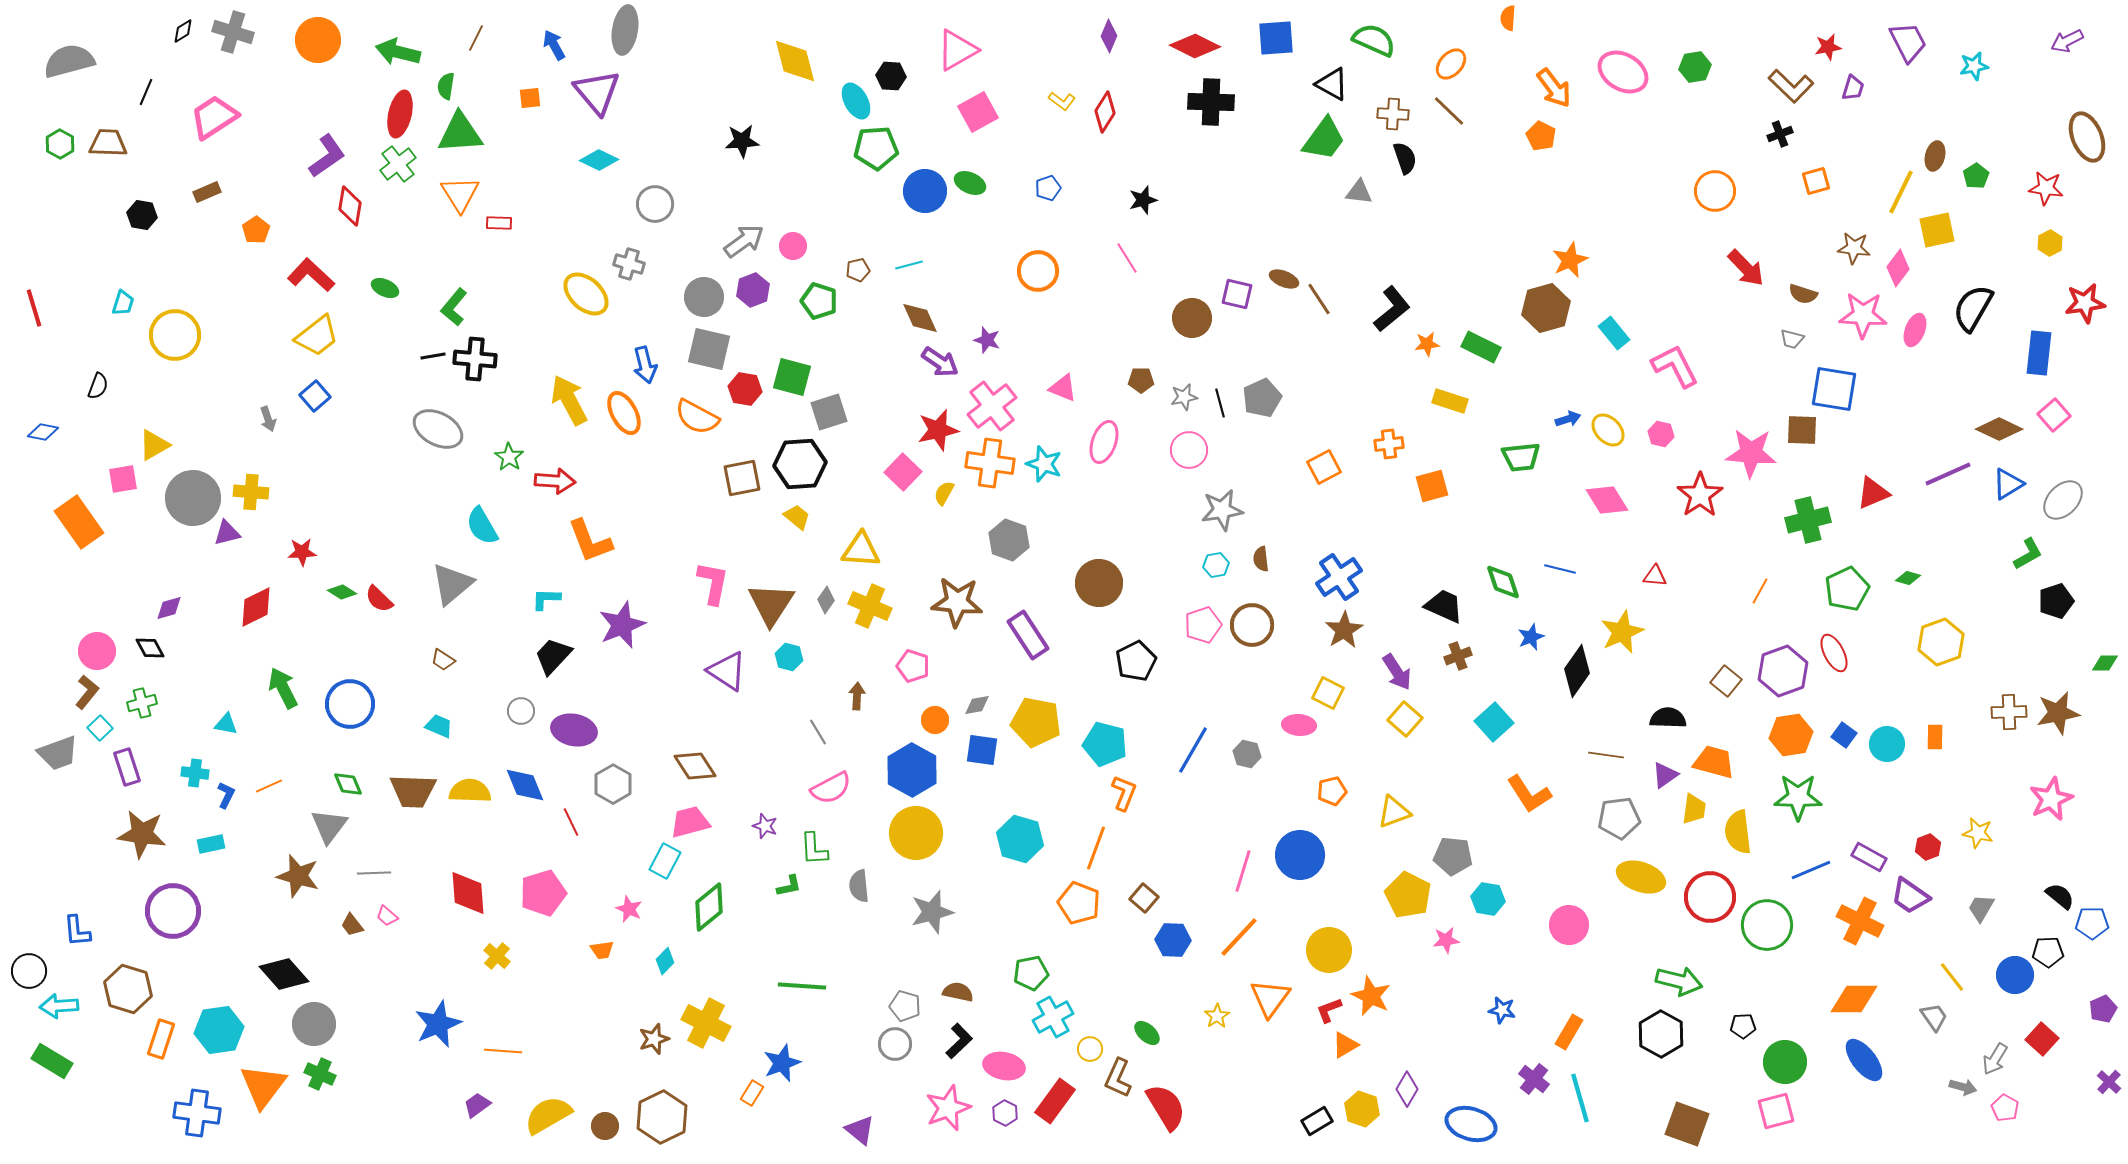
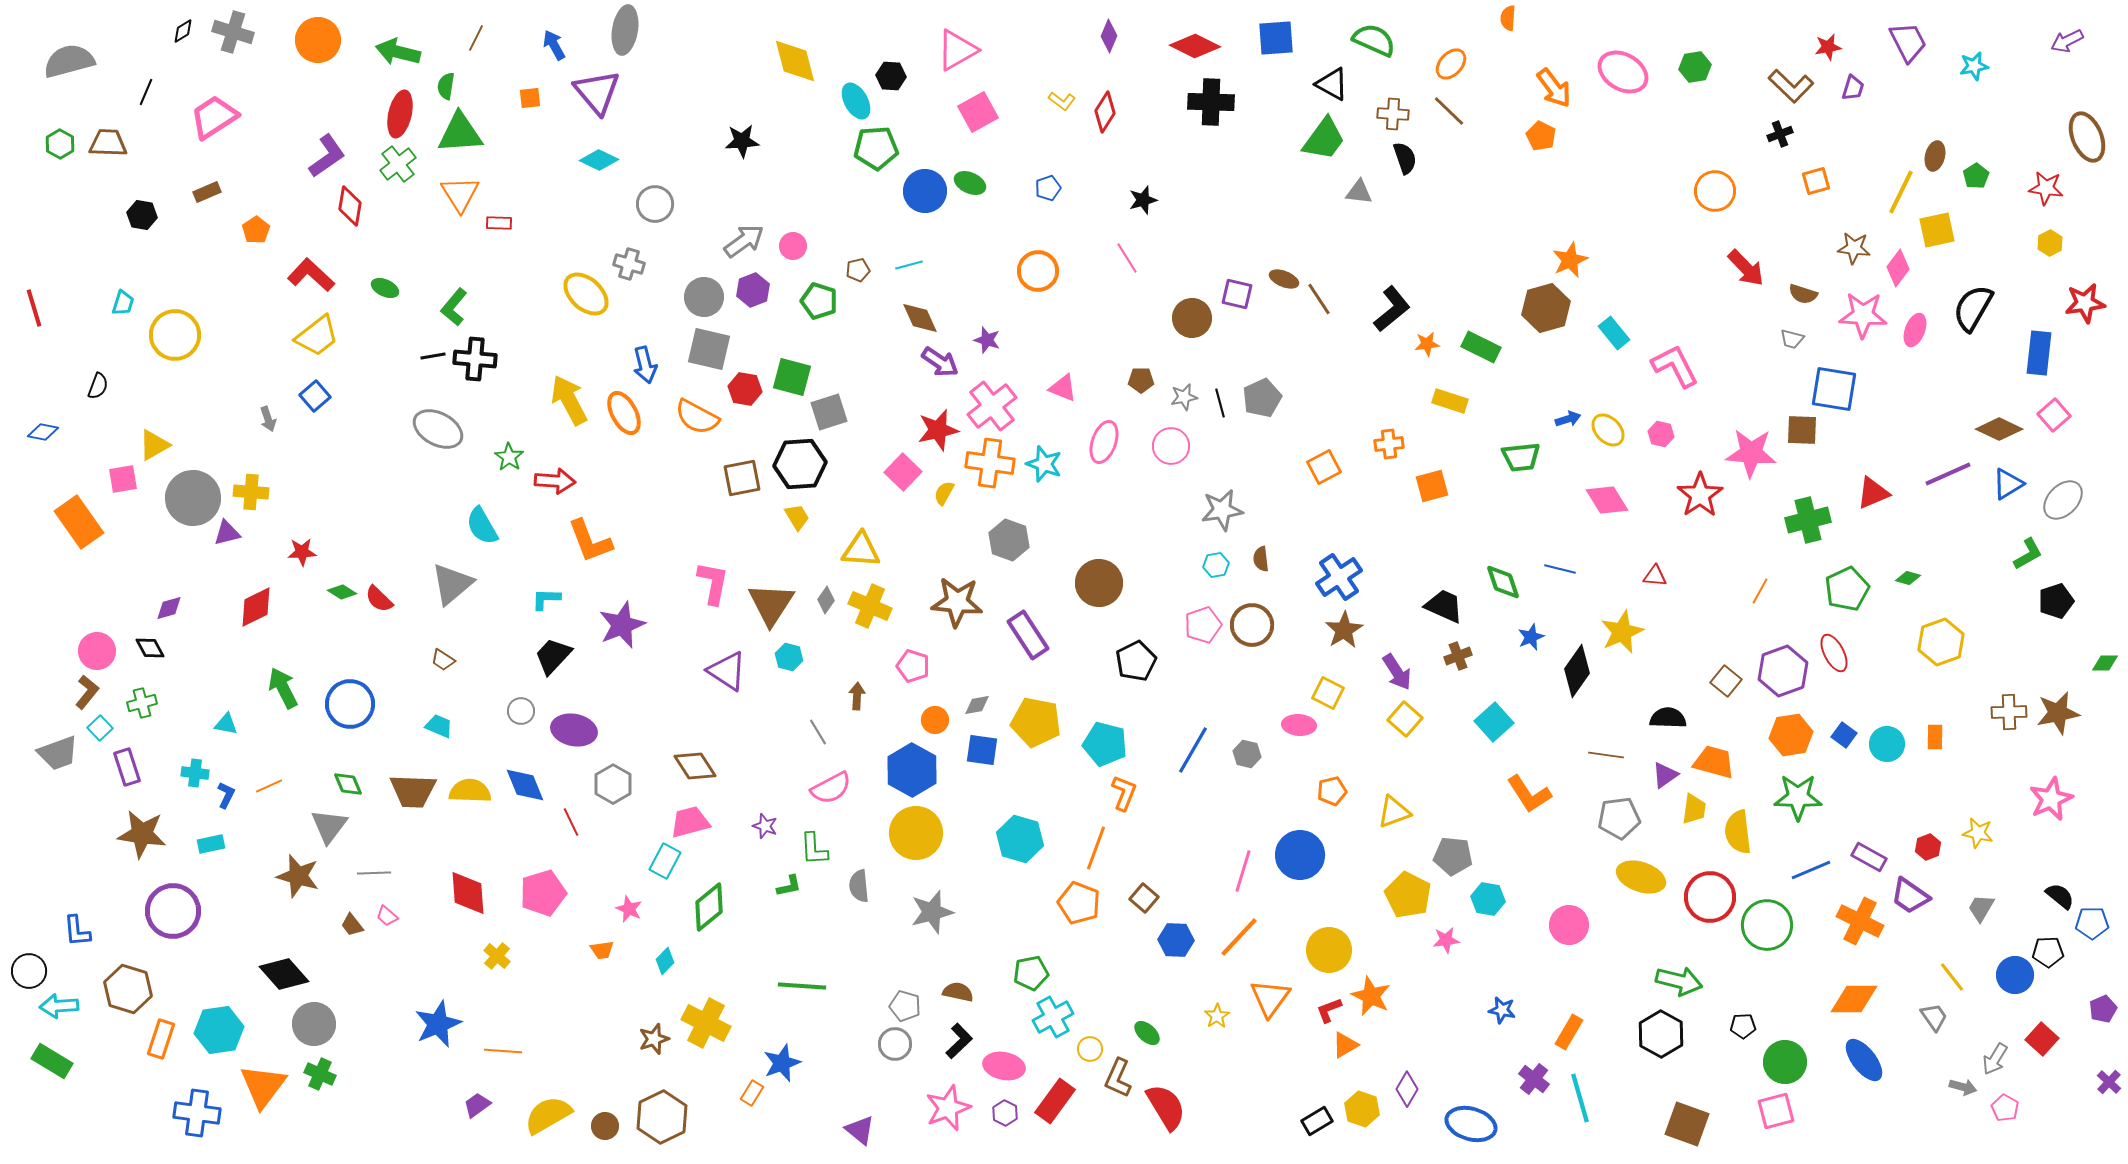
pink circle at (1189, 450): moved 18 px left, 4 px up
yellow trapezoid at (797, 517): rotated 20 degrees clockwise
blue hexagon at (1173, 940): moved 3 px right
